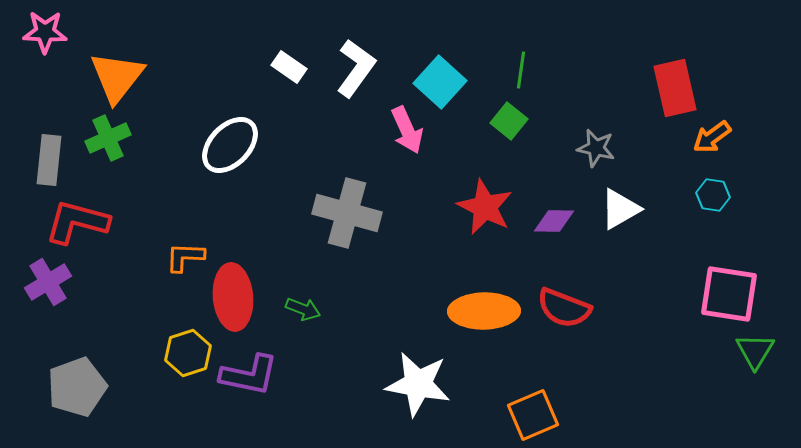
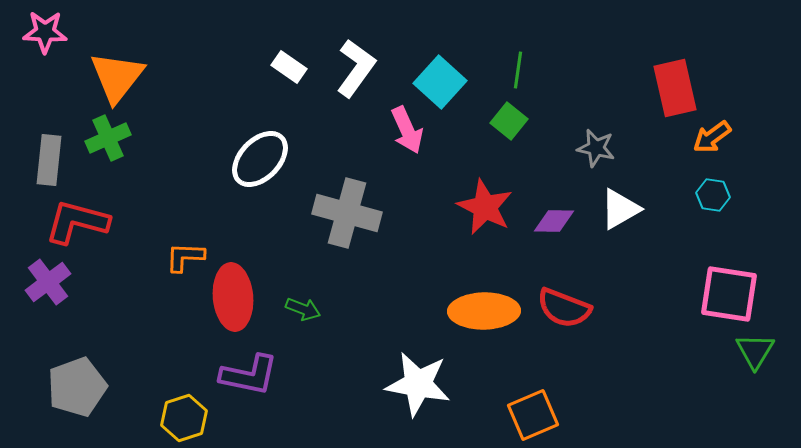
green line: moved 3 px left
white ellipse: moved 30 px right, 14 px down
purple cross: rotated 6 degrees counterclockwise
yellow hexagon: moved 4 px left, 65 px down
